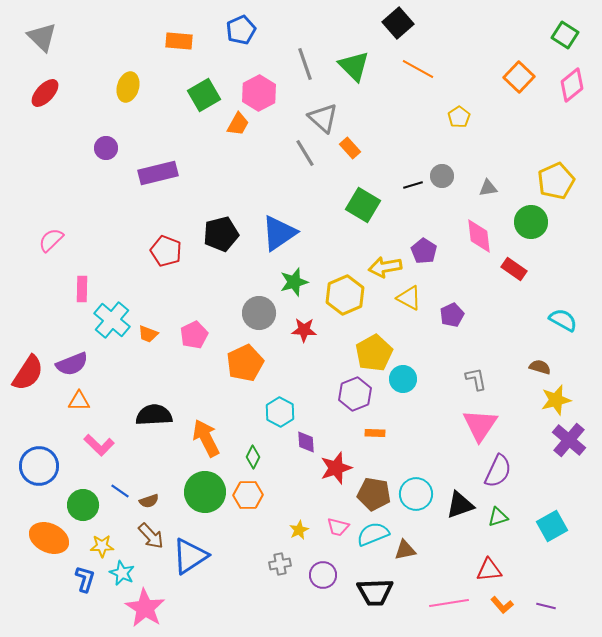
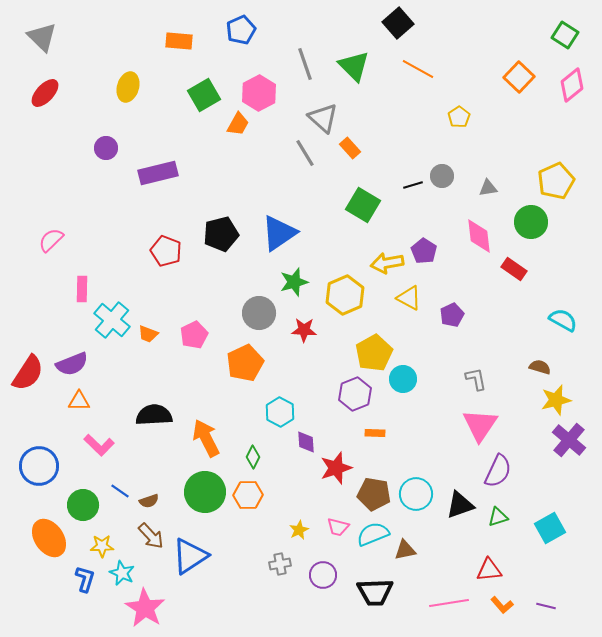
yellow arrow at (385, 267): moved 2 px right, 4 px up
cyan square at (552, 526): moved 2 px left, 2 px down
orange ellipse at (49, 538): rotated 30 degrees clockwise
